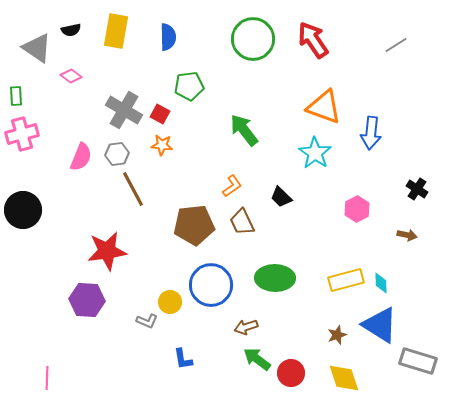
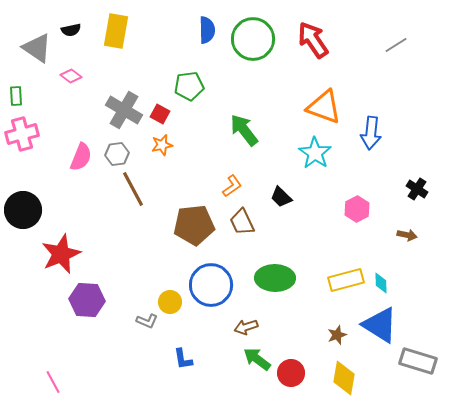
blue semicircle at (168, 37): moved 39 px right, 7 px up
orange star at (162, 145): rotated 20 degrees counterclockwise
red star at (107, 251): moved 46 px left, 3 px down; rotated 15 degrees counterclockwise
pink line at (47, 378): moved 6 px right, 4 px down; rotated 30 degrees counterclockwise
yellow diamond at (344, 378): rotated 28 degrees clockwise
